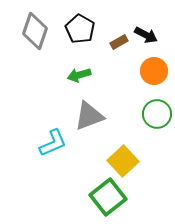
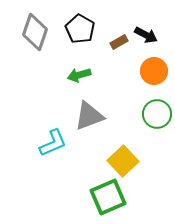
gray diamond: moved 1 px down
green square: rotated 15 degrees clockwise
